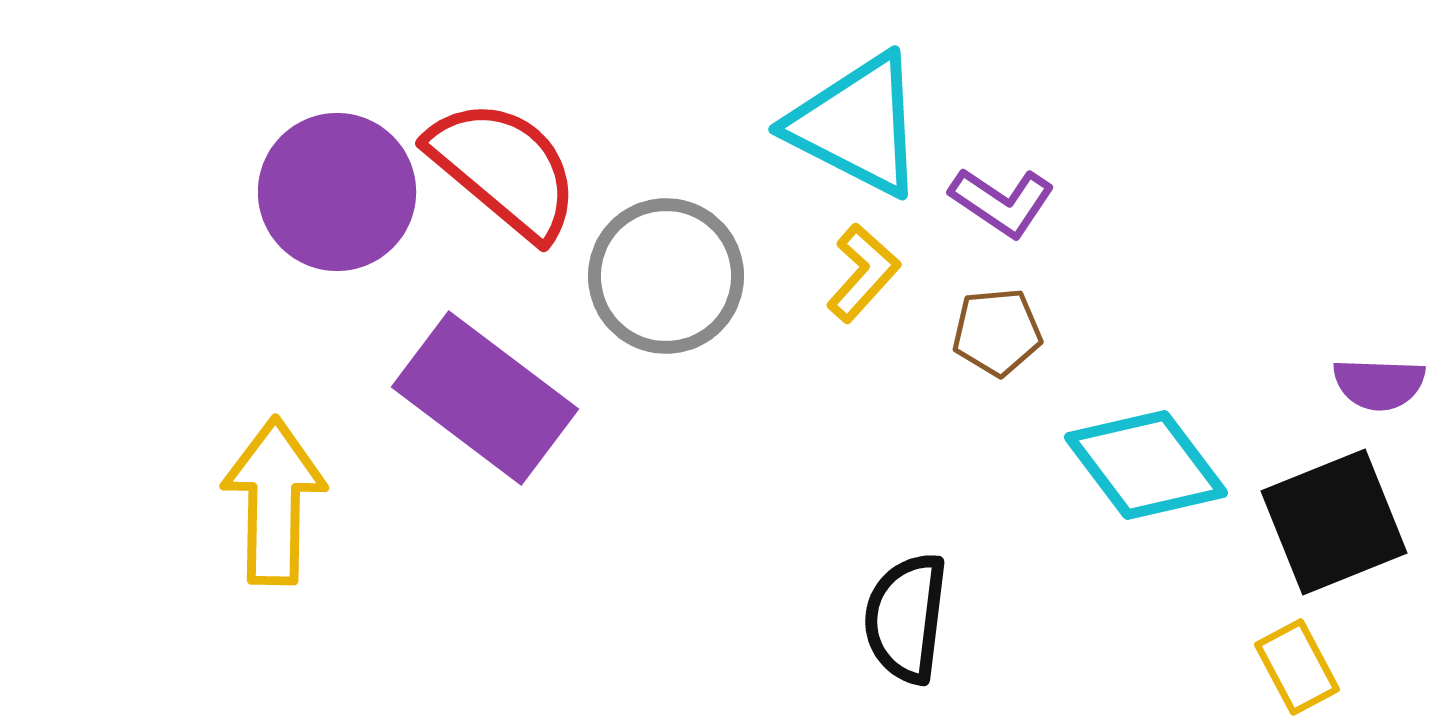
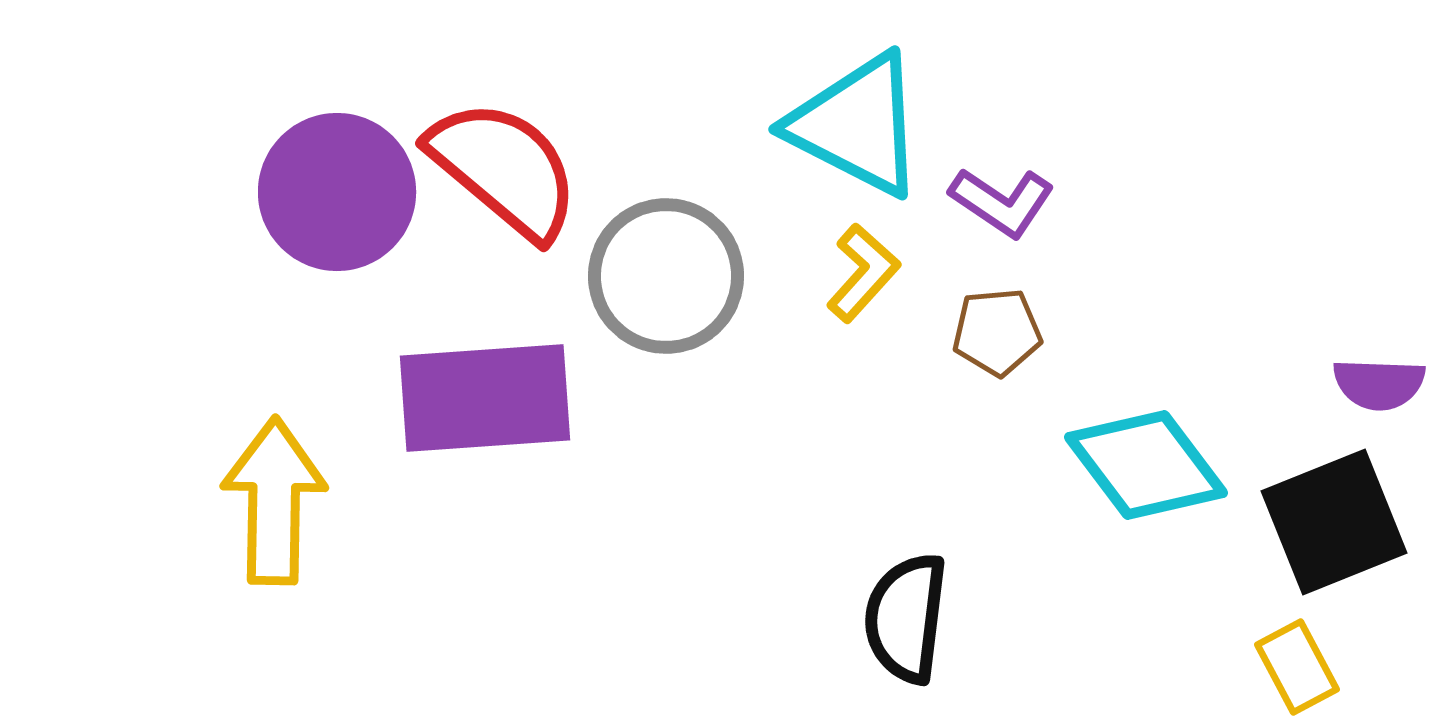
purple rectangle: rotated 41 degrees counterclockwise
